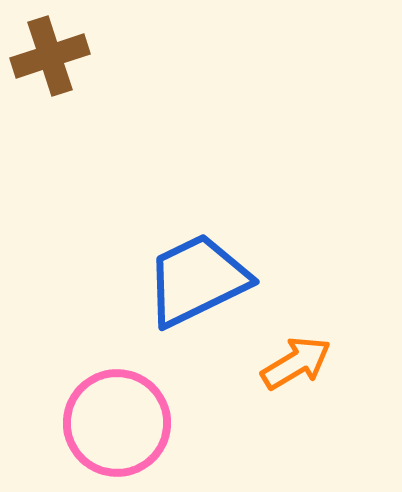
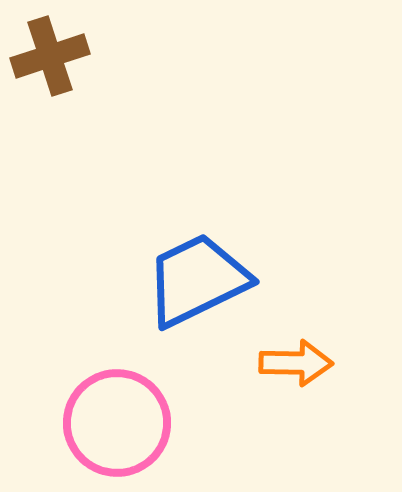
orange arrow: rotated 32 degrees clockwise
